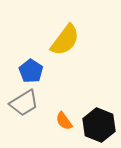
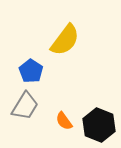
gray trapezoid: moved 1 px right, 3 px down; rotated 28 degrees counterclockwise
